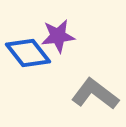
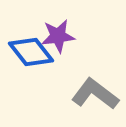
blue diamond: moved 3 px right, 1 px up
